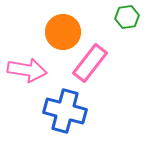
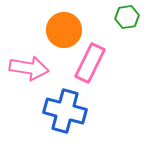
orange circle: moved 1 px right, 2 px up
pink rectangle: rotated 12 degrees counterclockwise
pink arrow: moved 2 px right, 2 px up
